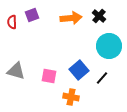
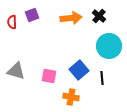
black line: rotated 48 degrees counterclockwise
